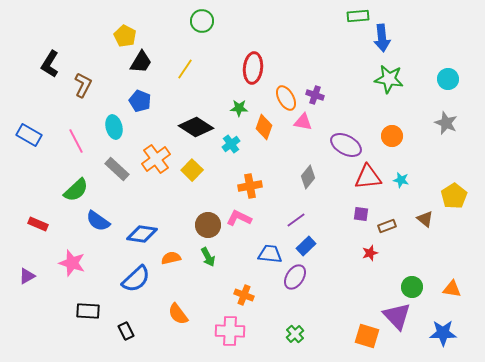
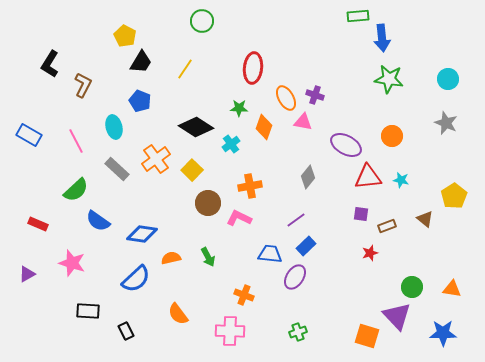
brown circle at (208, 225): moved 22 px up
purple triangle at (27, 276): moved 2 px up
green cross at (295, 334): moved 3 px right, 2 px up; rotated 24 degrees clockwise
